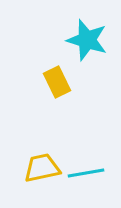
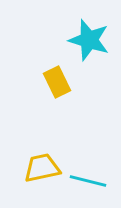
cyan star: moved 2 px right
cyan line: moved 2 px right, 8 px down; rotated 24 degrees clockwise
